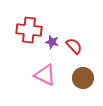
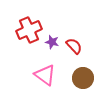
red cross: rotated 30 degrees counterclockwise
pink triangle: rotated 10 degrees clockwise
